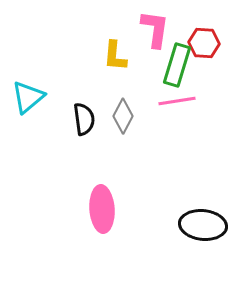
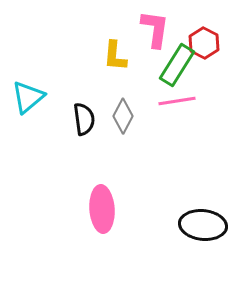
red hexagon: rotated 24 degrees clockwise
green rectangle: rotated 15 degrees clockwise
